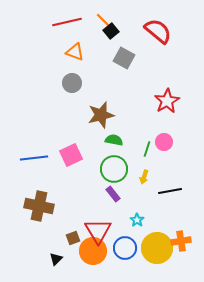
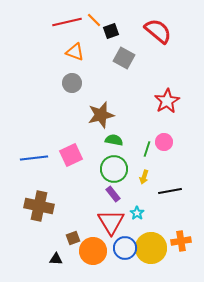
orange line: moved 9 px left
black square: rotated 21 degrees clockwise
cyan star: moved 7 px up
red triangle: moved 13 px right, 9 px up
yellow circle: moved 6 px left
black triangle: rotated 48 degrees clockwise
